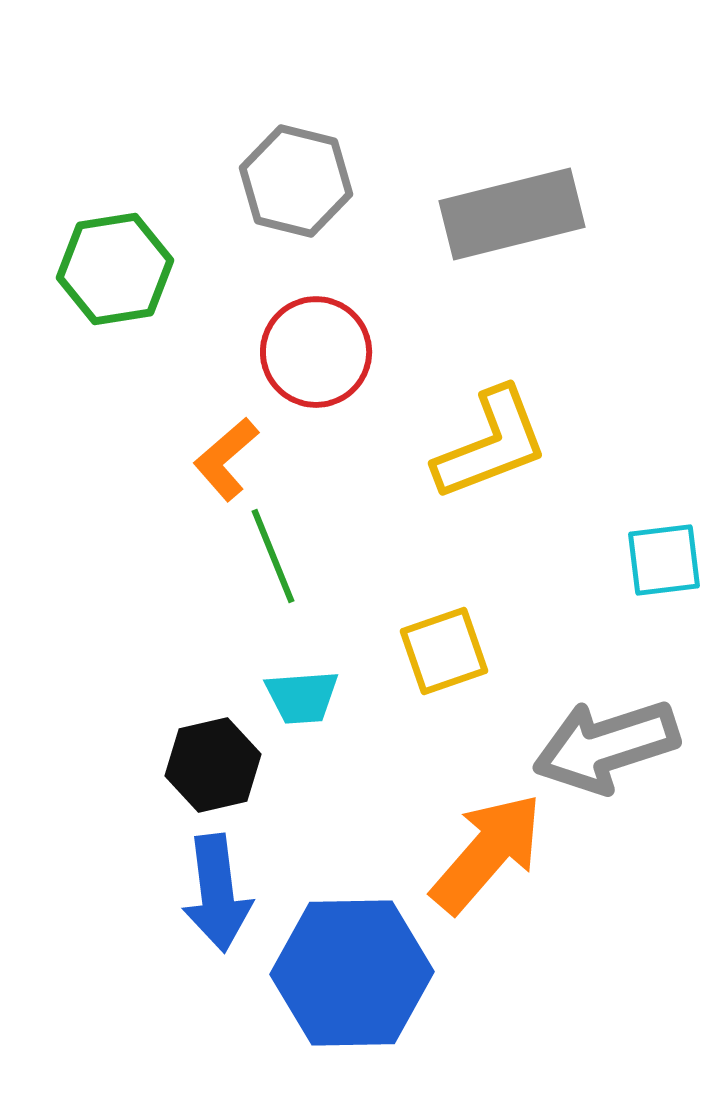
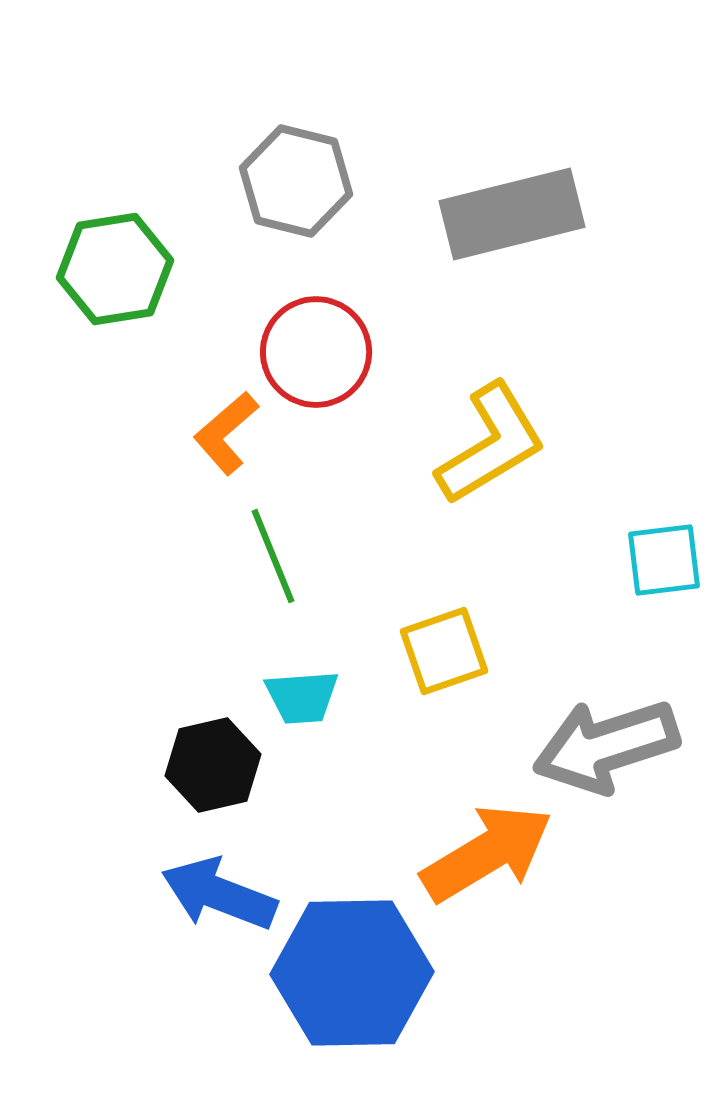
yellow L-shape: rotated 10 degrees counterclockwise
orange L-shape: moved 26 px up
orange arrow: rotated 18 degrees clockwise
blue arrow: moved 2 px right, 1 px down; rotated 118 degrees clockwise
